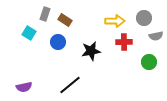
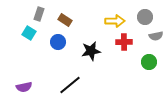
gray rectangle: moved 6 px left
gray circle: moved 1 px right, 1 px up
